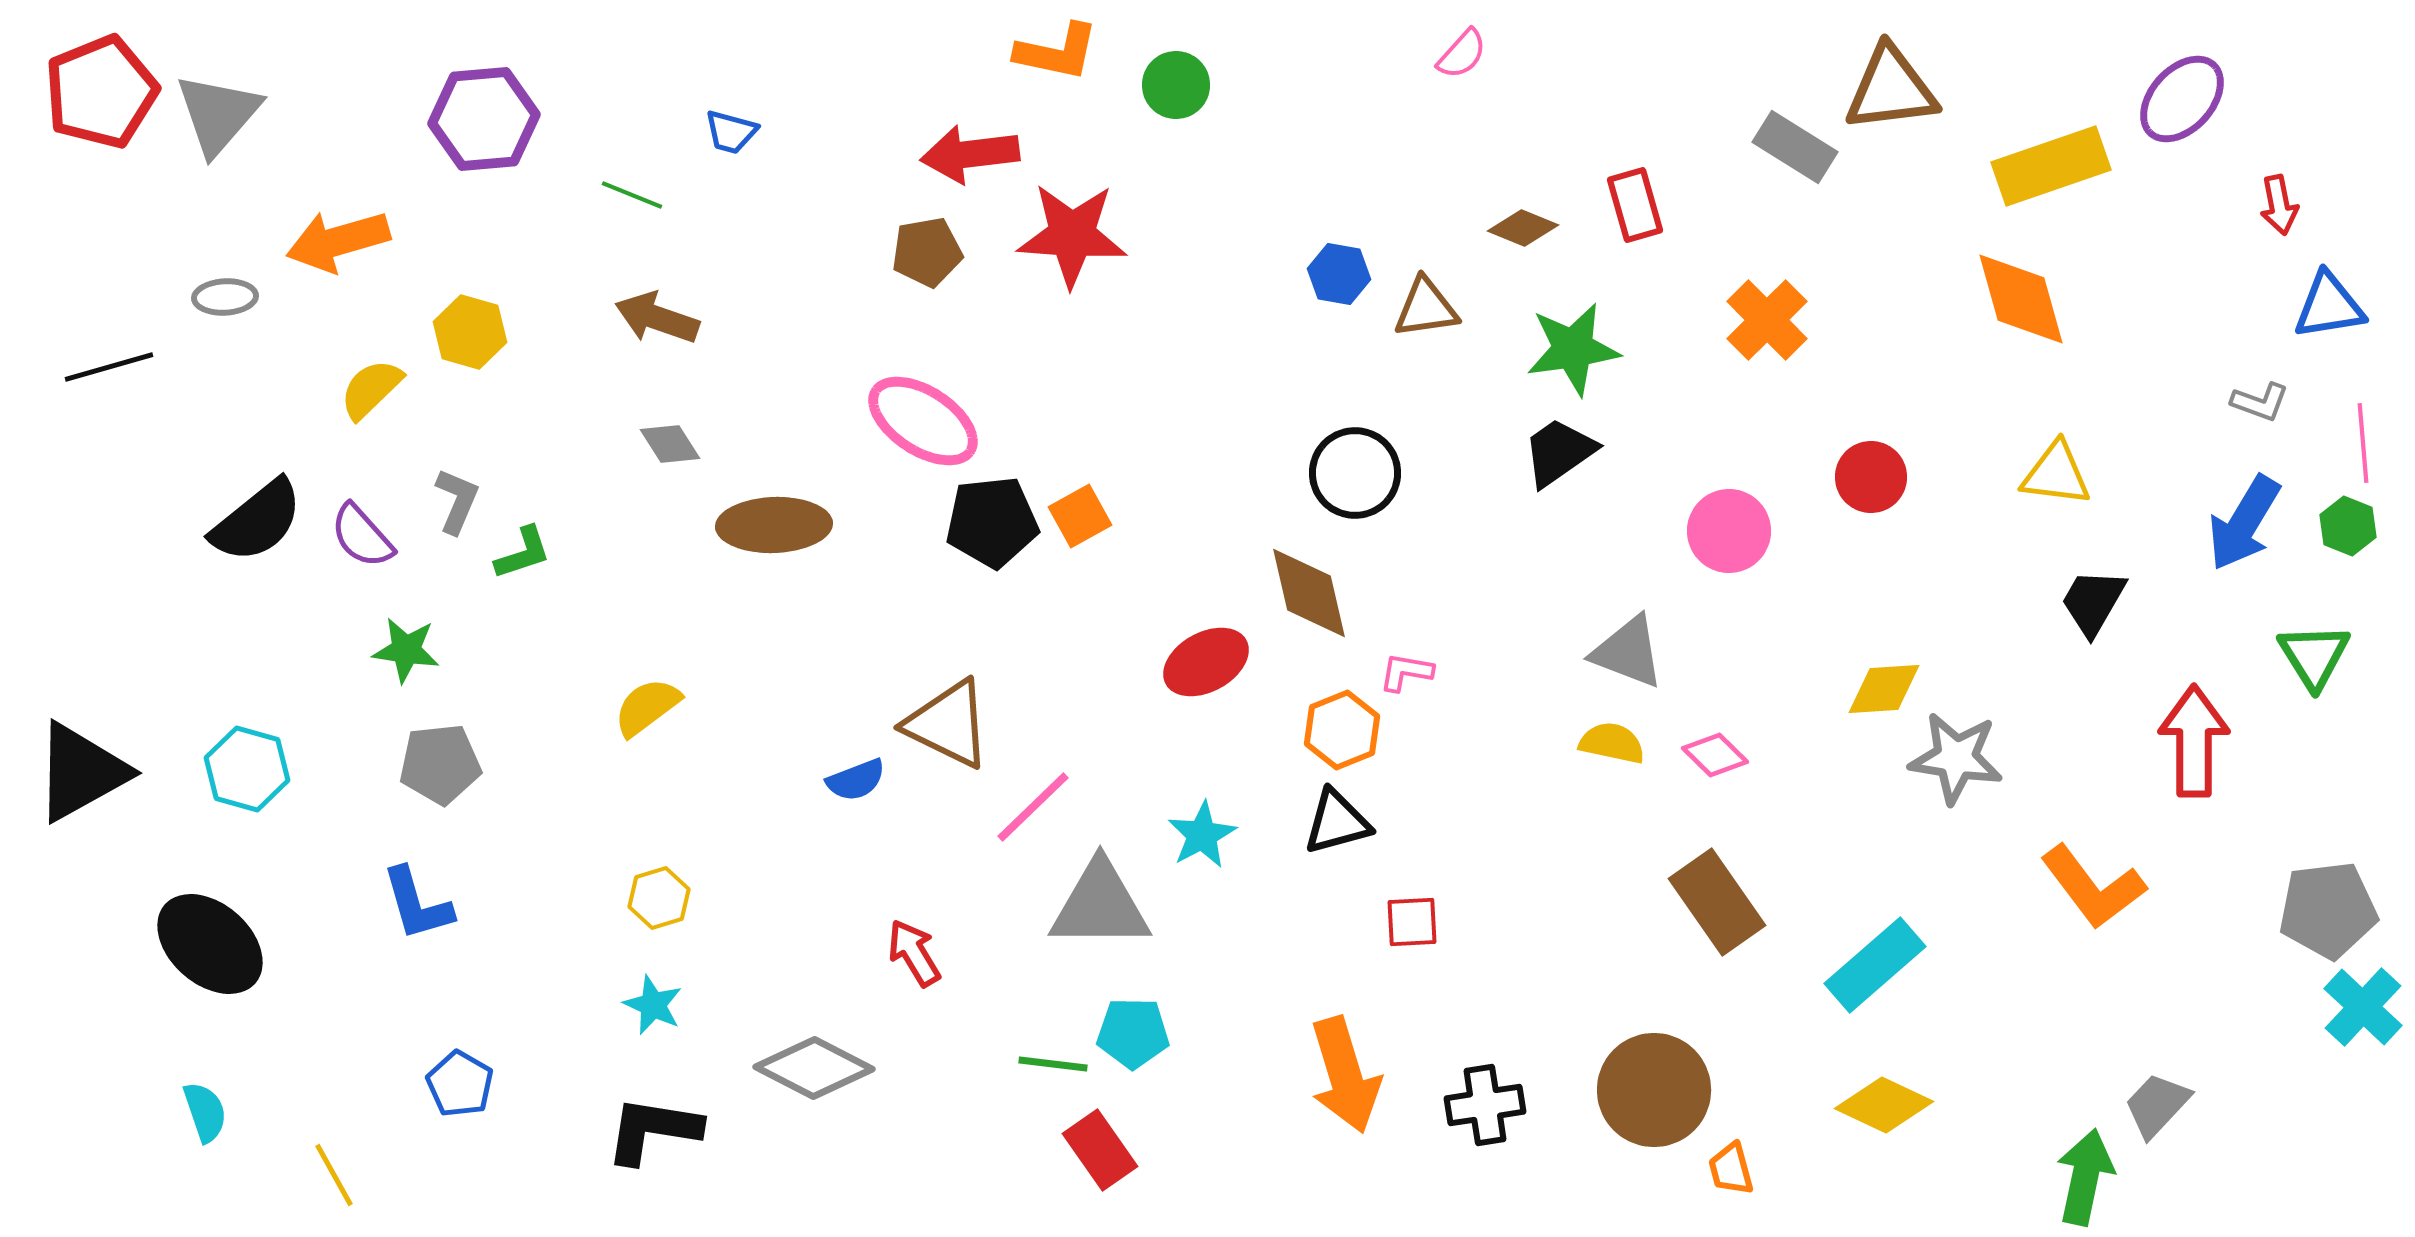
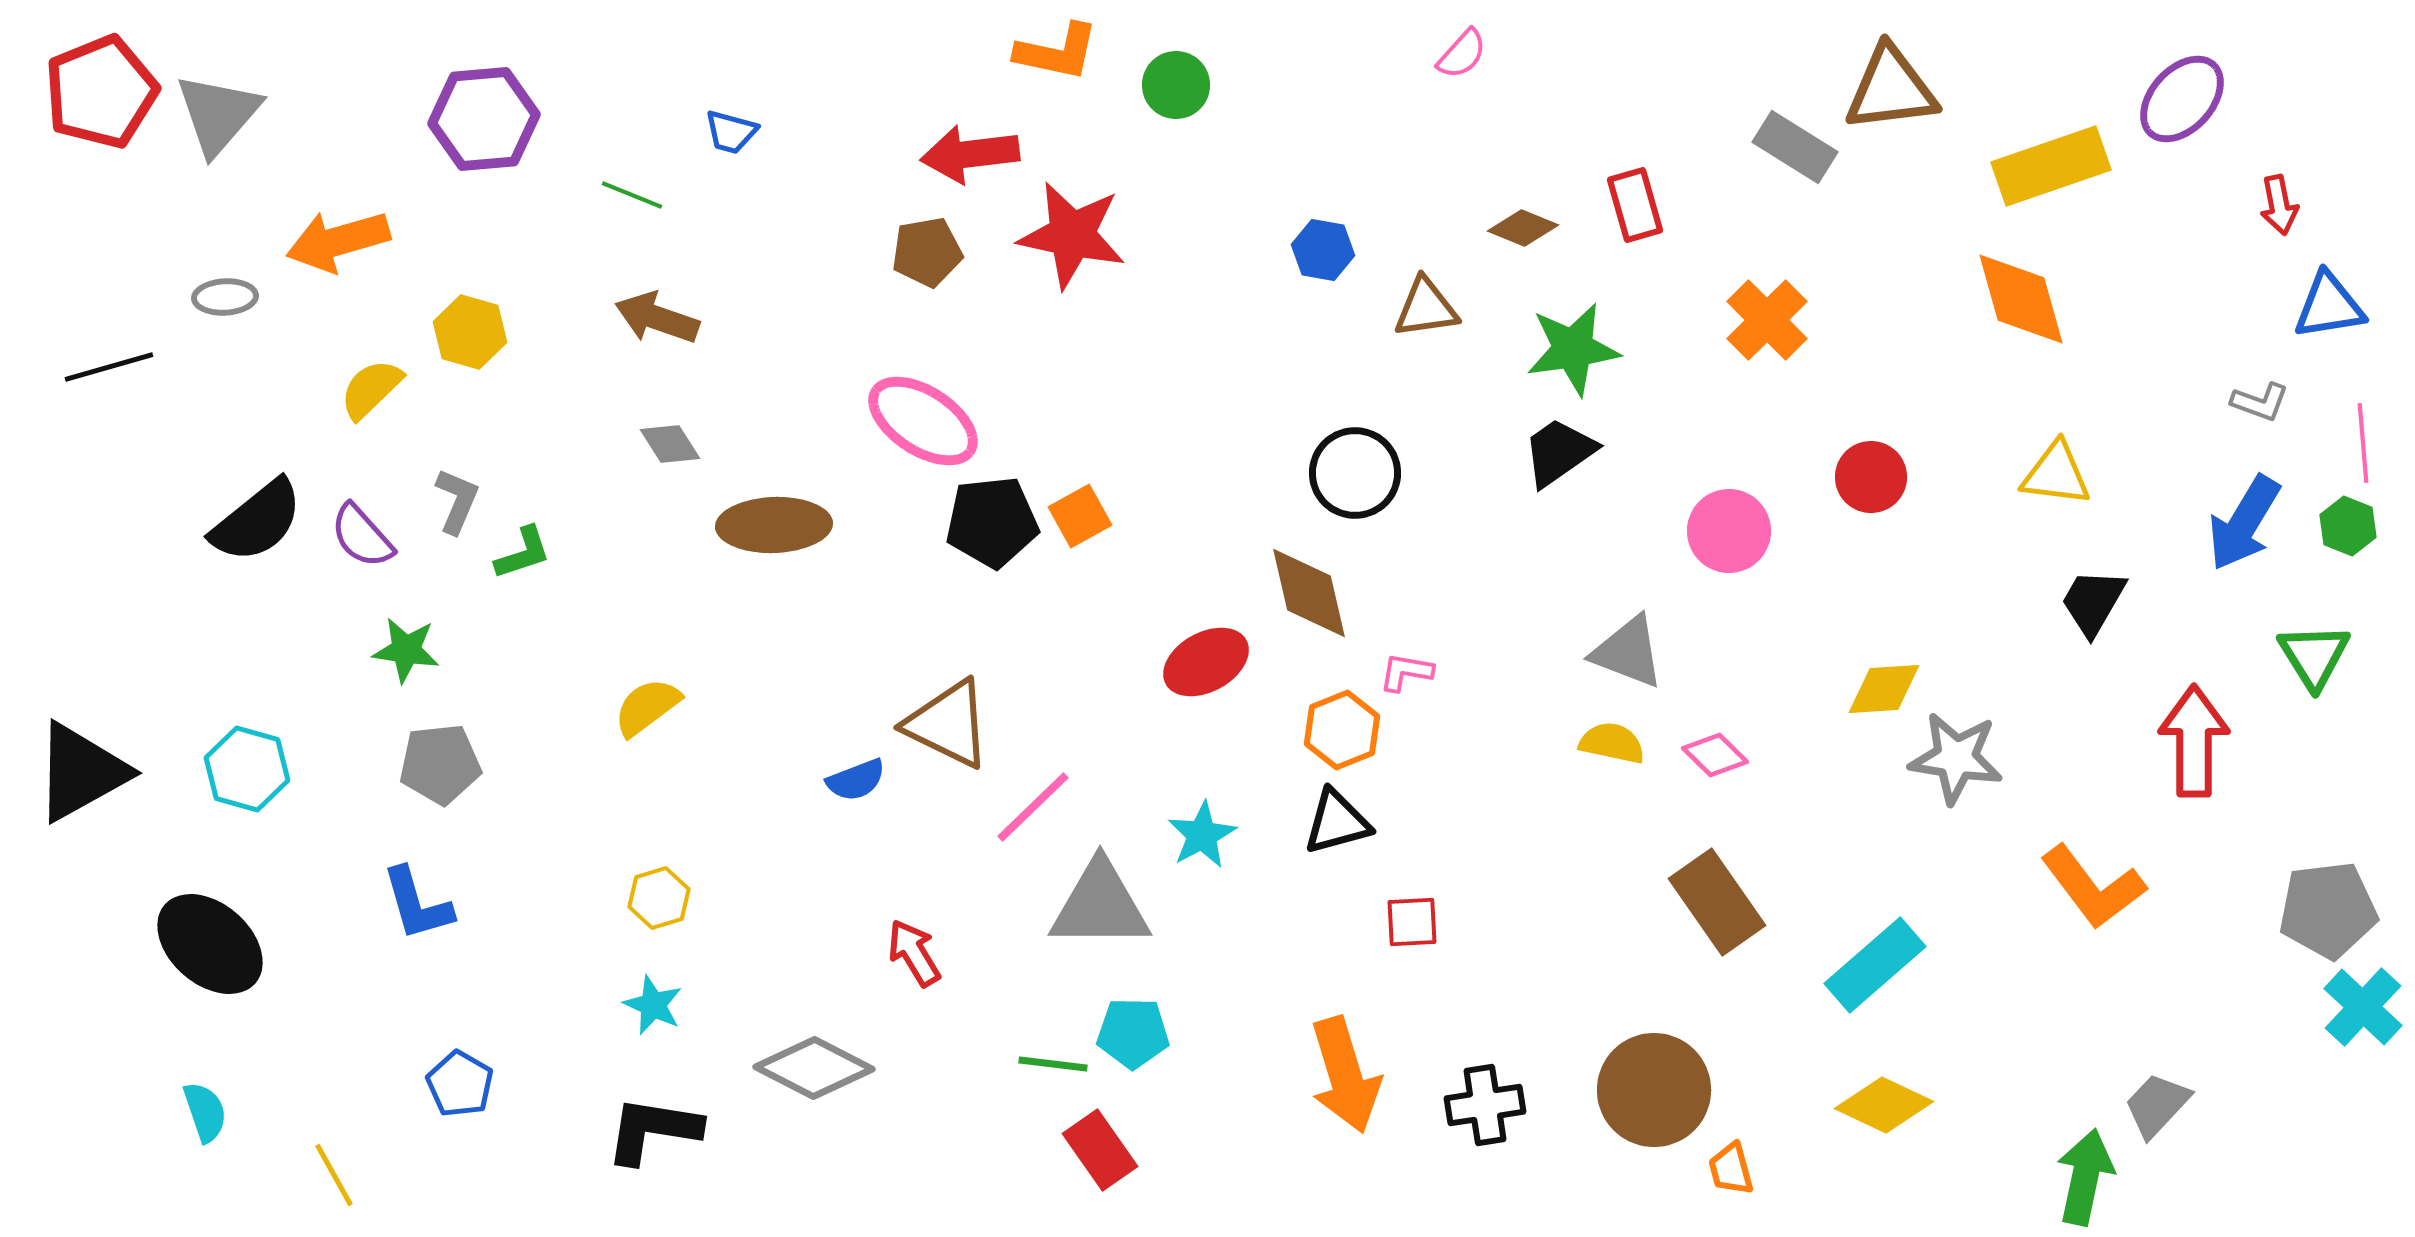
red star at (1072, 235): rotated 8 degrees clockwise
blue hexagon at (1339, 274): moved 16 px left, 24 px up
